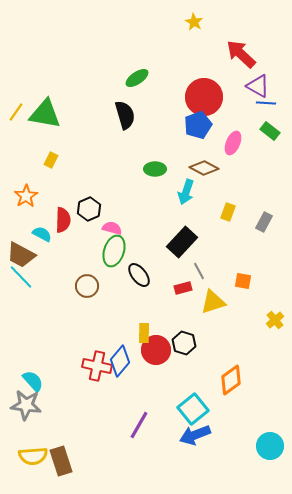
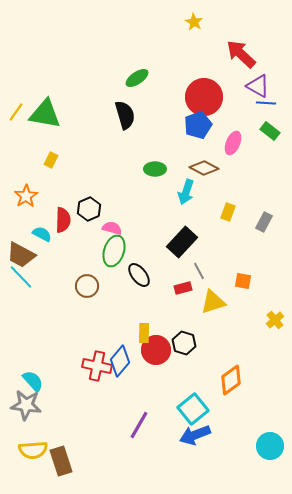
yellow semicircle at (33, 456): moved 6 px up
